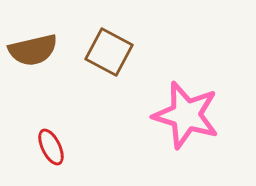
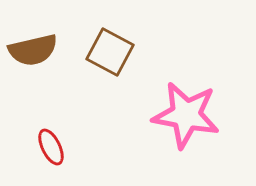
brown square: moved 1 px right
pink star: rotated 6 degrees counterclockwise
